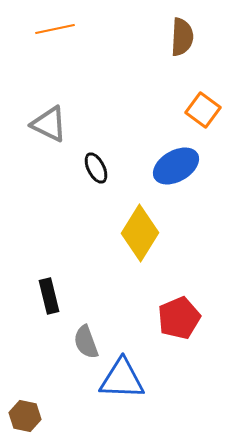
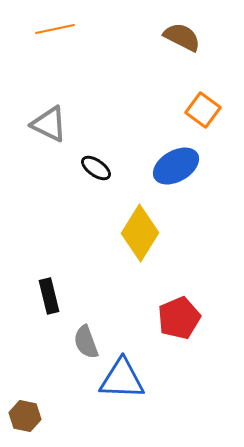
brown semicircle: rotated 66 degrees counterclockwise
black ellipse: rotated 28 degrees counterclockwise
